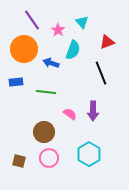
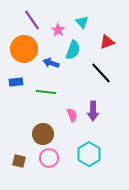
black line: rotated 20 degrees counterclockwise
pink semicircle: moved 2 px right, 1 px down; rotated 32 degrees clockwise
brown circle: moved 1 px left, 2 px down
